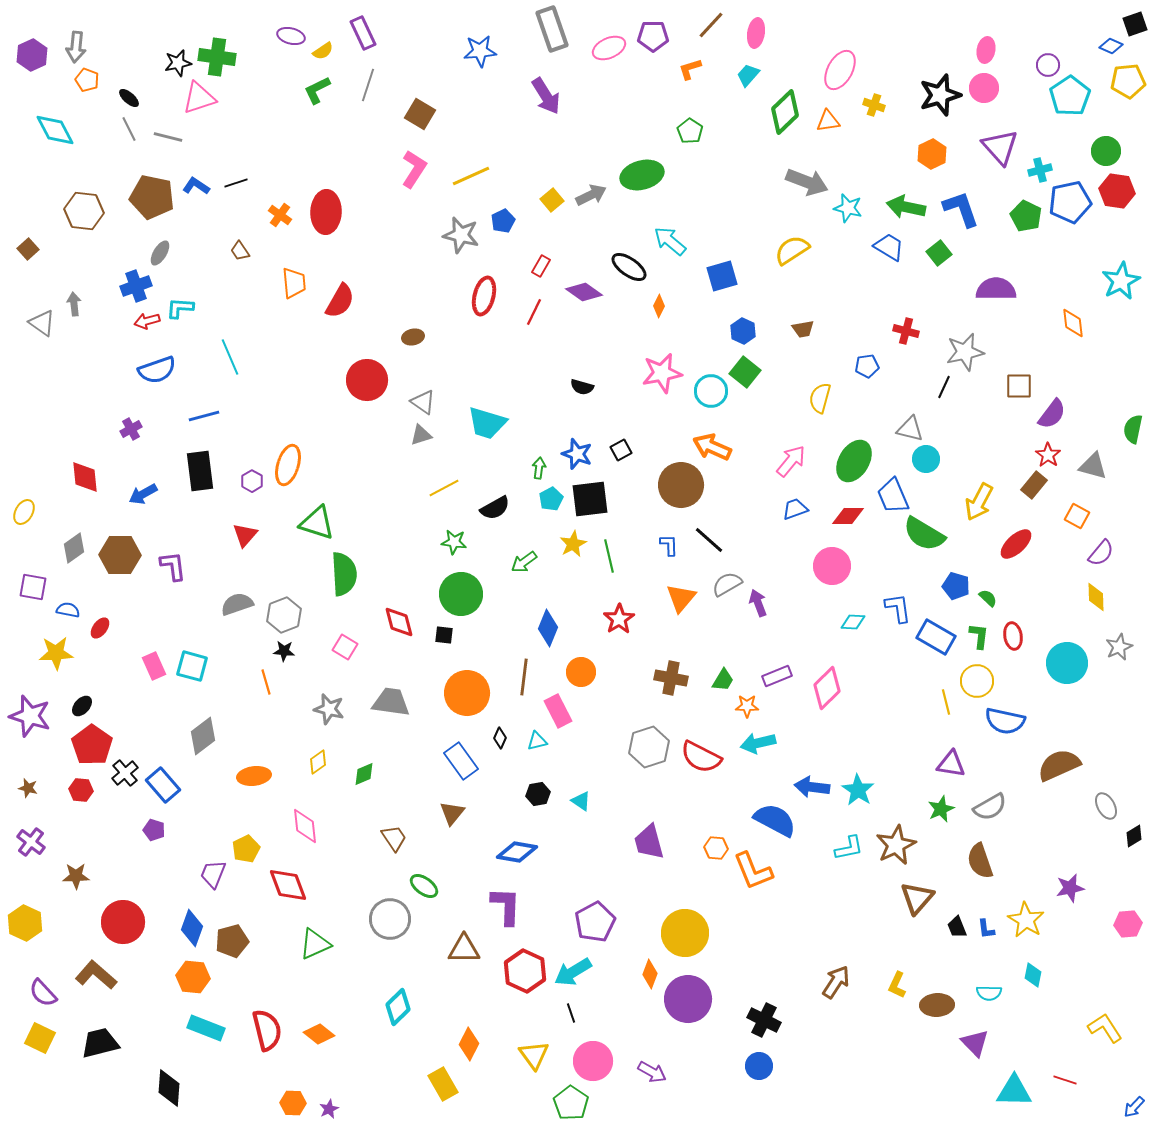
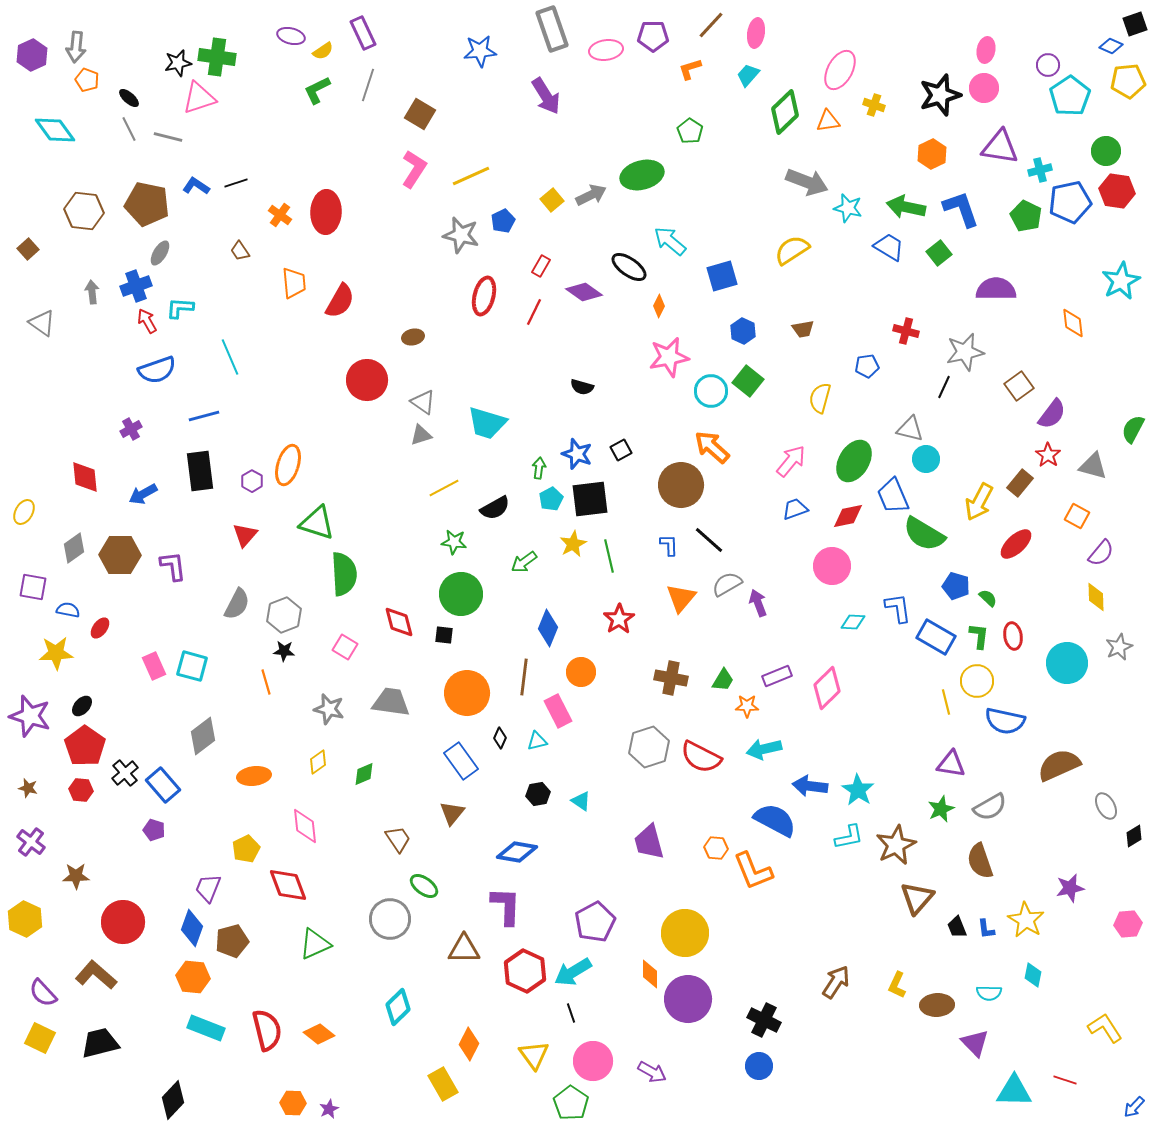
pink ellipse at (609, 48): moved 3 px left, 2 px down; rotated 16 degrees clockwise
cyan diamond at (55, 130): rotated 9 degrees counterclockwise
purple triangle at (1000, 147): rotated 39 degrees counterclockwise
brown pentagon at (152, 197): moved 5 px left, 7 px down
gray arrow at (74, 304): moved 18 px right, 12 px up
red arrow at (147, 321): rotated 75 degrees clockwise
green square at (745, 372): moved 3 px right, 9 px down
pink star at (662, 373): moved 7 px right, 16 px up
brown square at (1019, 386): rotated 36 degrees counterclockwise
green semicircle at (1133, 429): rotated 16 degrees clockwise
orange arrow at (712, 447): rotated 18 degrees clockwise
brown rectangle at (1034, 485): moved 14 px left, 2 px up
red diamond at (848, 516): rotated 12 degrees counterclockwise
gray semicircle at (237, 604): rotated 136 degrees clockwise
cyan arrow at (758, 743): moved 6 px right, 6 px down
red pentagon at (92, 745): moved 7 px left, 1 px down
blue arrow at (812, 787): moved 2 px left, 1 px up
brown trapezoid at (394, 838): moved 4 px right, 1 px down
cyan L-shape at (849, 848): moved 11 px up
purple trapezoid at (213, 874): moved 5 px left, 14 px down
yellow hexagon at (25, 923): moved 4 px up
orange diamond at (650, 974): rotated 20 degrees counterclockwise
black diamond at (169, 1088): moved 4 px right, 12 px down; rotated 39 degrees clockwise
